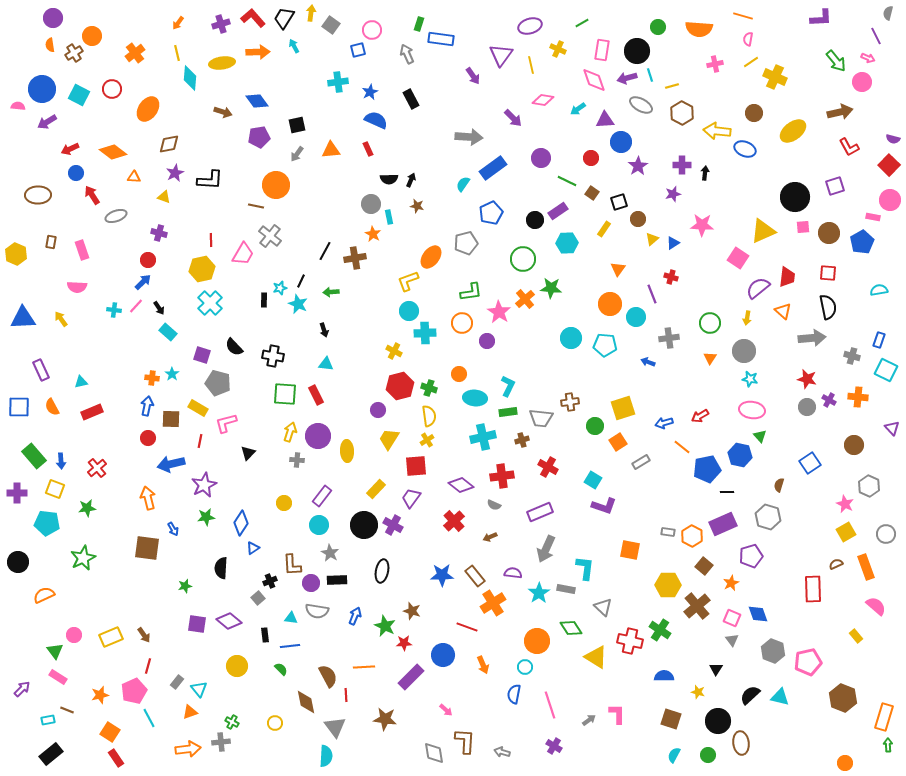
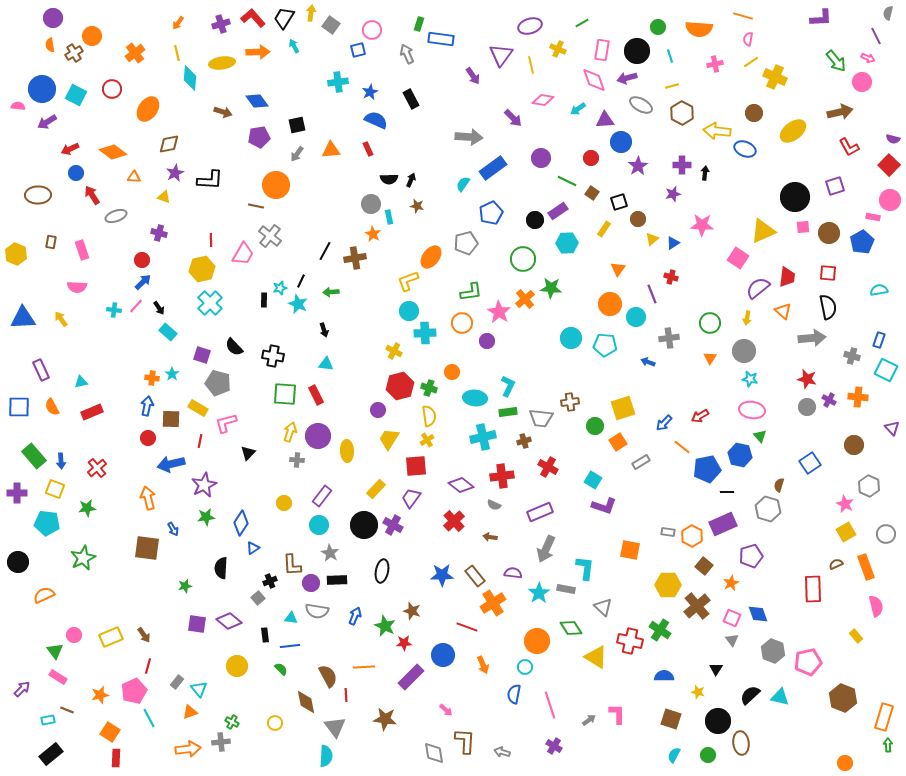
cyan line at (650, 75): moved 20 px right, 19 px up
cyan square at (79, 95): moved 3 px left
red circle at (148, 260): moved 6 px left
orange circle at (459, 374): moved 7 px left, 2 px up
blue arrow at (664, 423): rotated 30 degrees counterclockwise
brown cross at (522, 440): moved 2 px right, 1 px down
gray hexagon at (768, 517): moved 8 px up
brown arrow at (490, 537): rotated 32 degrees clockwise
pink semicircle at (876, 606): rotated 35 degrees clockwise
red rectangle at (116, 758): rotated 36 degrees clockwise
